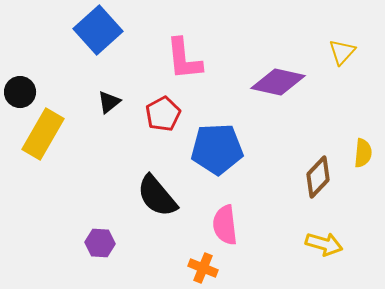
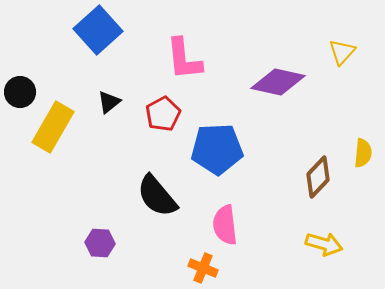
yellow rectangle: moved 10 px right, 7 px up
